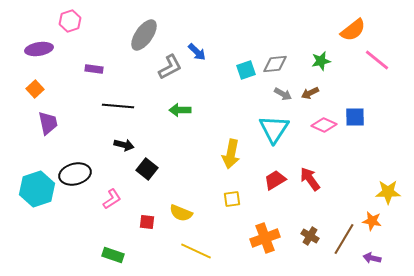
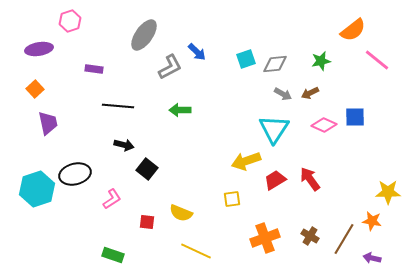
cyan square: moved 11 px up
yellow arrow: moved 15 px right, 7 px down; rotated 60 degrees clockwise
